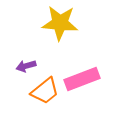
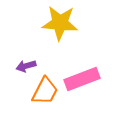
orange trapezoid: rotated 24 degrees counterclockwise
